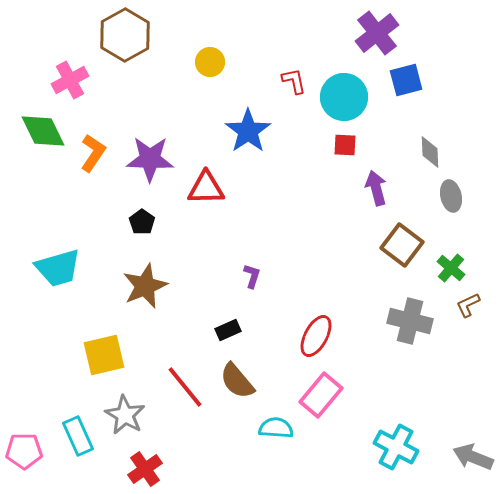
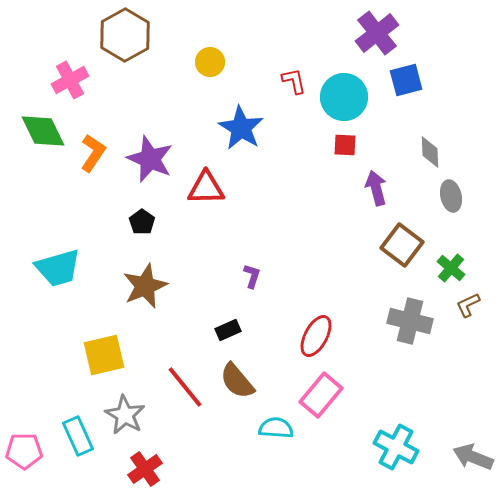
blue star: moved 7 px left, 3 px up; rotated 6 degrees counterclockwise
purple star: rotated 21 degrees clockwise
